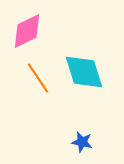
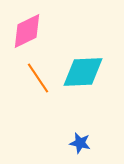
cyan diamond: moved 1 px left; rotated 75 degrees counterclockwise
blue star: moved 2 px left, 1 px down
